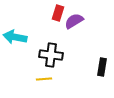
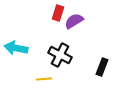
cyan arrow: moved 1 px right, 11 px down
black cross: moved 9 px right; rotated 20 degrees clockwise
black rectangle: rotated 12 degrees clockwise
